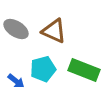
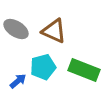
cyan pentagon: moved 2 px up
blue arrow: moved 2 px right; rotated 78 degrees counterclockwise
